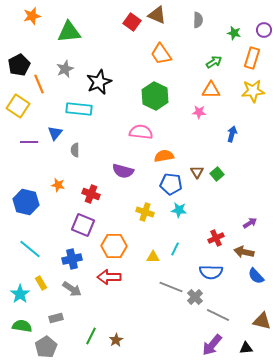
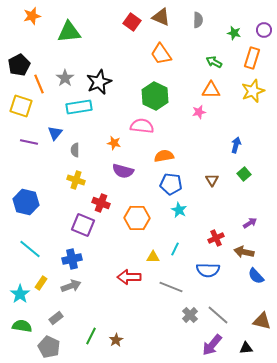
brown triangle at (157, 15): moved 4 px right, 2 px down
green arrow at (214, 62): rotated 119 degrees counterclockwise
gray star at (65, 69): moved 9 px down; rotated 12 degrees counterclockwise
yellow star at (253, 91): rotated 15 degrees counterclockwise
yellow square at (18, 106): moved 3 px right; rotated 15 degrees counterclockwise
cyan rectangle at (79, 109): moved 2 px up; rotated 15 degrees counterclockwise
pink star at (199, 112): rotated 16 degrees counterclockwise
pink semicircle at (141, 132): moved 1 px right, 6 px up
blue arrow at (232, 134): moved 4 px right, 11 px down
purple line at (29, 142): rotated 12 degrees clockwise
brown triangle at (197, 172): moved 15 px right, 8 px down
green square at (217, 174): moved 27 px right
orange star at (58, 185): moved 56 px right, 42 px up
red cross at (91, 194): moved 10 px right, 9 px down
cyan star at (179, 210): rotated 21 degrees clockwise
yellow cross at (145, 212): moved 69 px left, 32 px up
orange hexagon at (114, 246): moved 23 px right, 28 px up
blue semicircle at (211, 272): moved 3 px left, 2 px up
red arrow at (109, 277): moved 20 px right
yellow rectangle at (41, 283): rotated 64 degrees clockwise
gray arrow at (72, 289): moved 1 px left, 3 px up; rotated 54 degrees counterclockwise
gray cross at (195, 297): moved 5 px left, 18 px down
gray line at (218, 315): rotated 15 degrees clockwise
gray rectangle at (56, 318): rotated 24 degrees counterclockwise
gray pentagon at (46, 347): moved 3 px right; rotated 15 degrees counterclockwise
